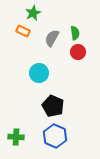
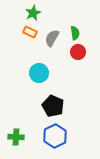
orange rectangle: moved 7 px right, 1 px down
blue hexagon: rotated 10 degrees clockwise
